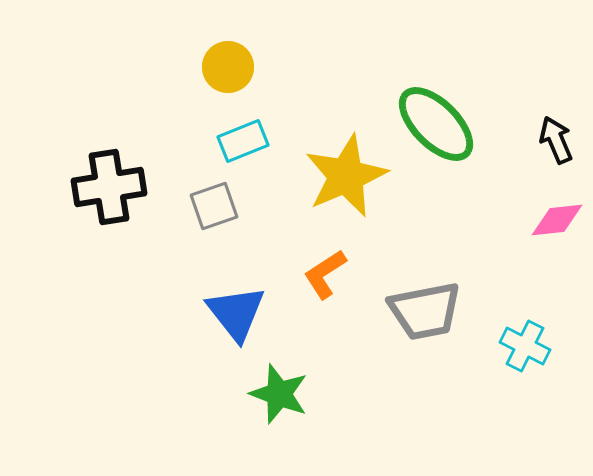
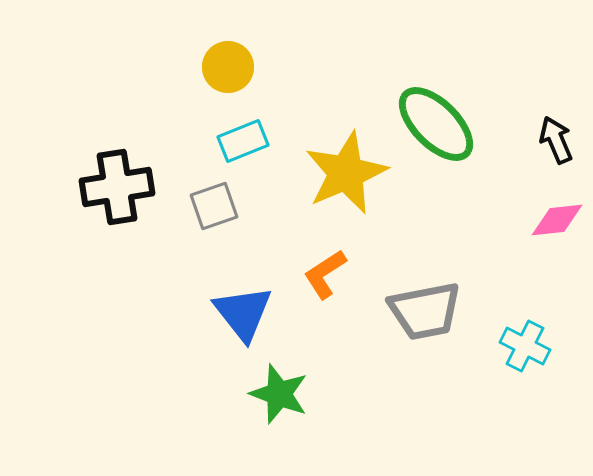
yellow star: moved 3 px up
black cross: moved 8 px right
blue triangle: moved 7 px right
